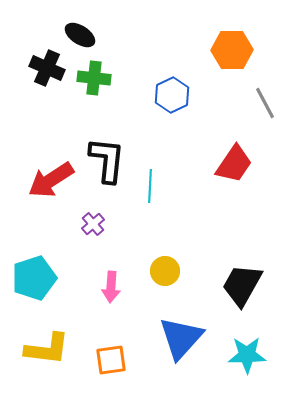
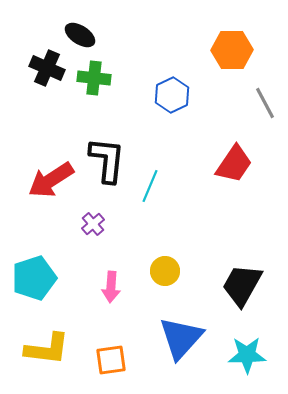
cyan line: rotated 20 degrees clockwise
